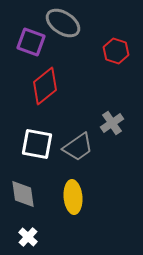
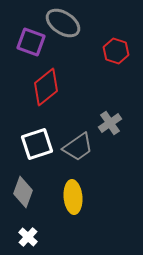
red diamond: moved 1 px right, 1 px down
gray cross: moved 2 px left
white square: rotated 28 degrees counterclockwise
gray diamond: moved 2 px up; rotated 28 degrees clockwise
